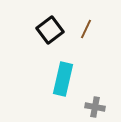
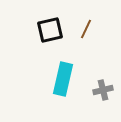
black square: rotated 24 degrees clockwise
gray cross: moved 8 px right, 17 px up; rotated 24 degrees counterclockwise
